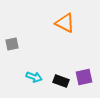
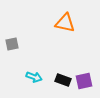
orange triangle: rotated 15 degrees counterclockwise
purple square: moved 4 px down
black rectangle: moved 2 px right, 1 px up
